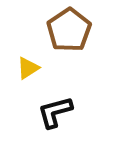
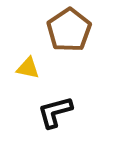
yellow triangle: rotated 45 degrees clockwise
